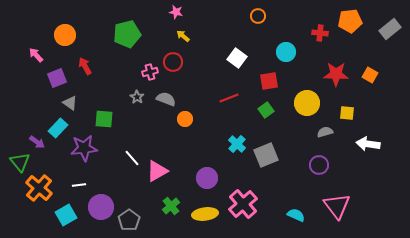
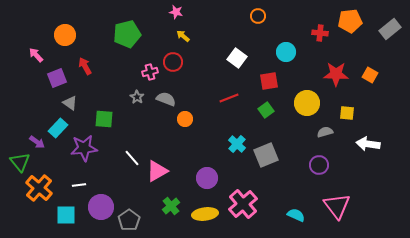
cyan square at (66, 215): rotated 30 degrees clockwise
